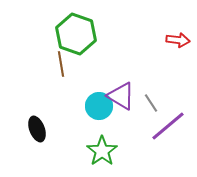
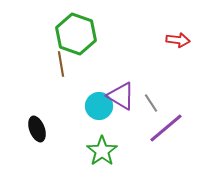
purple line: moved 2 px left, 2 px down
